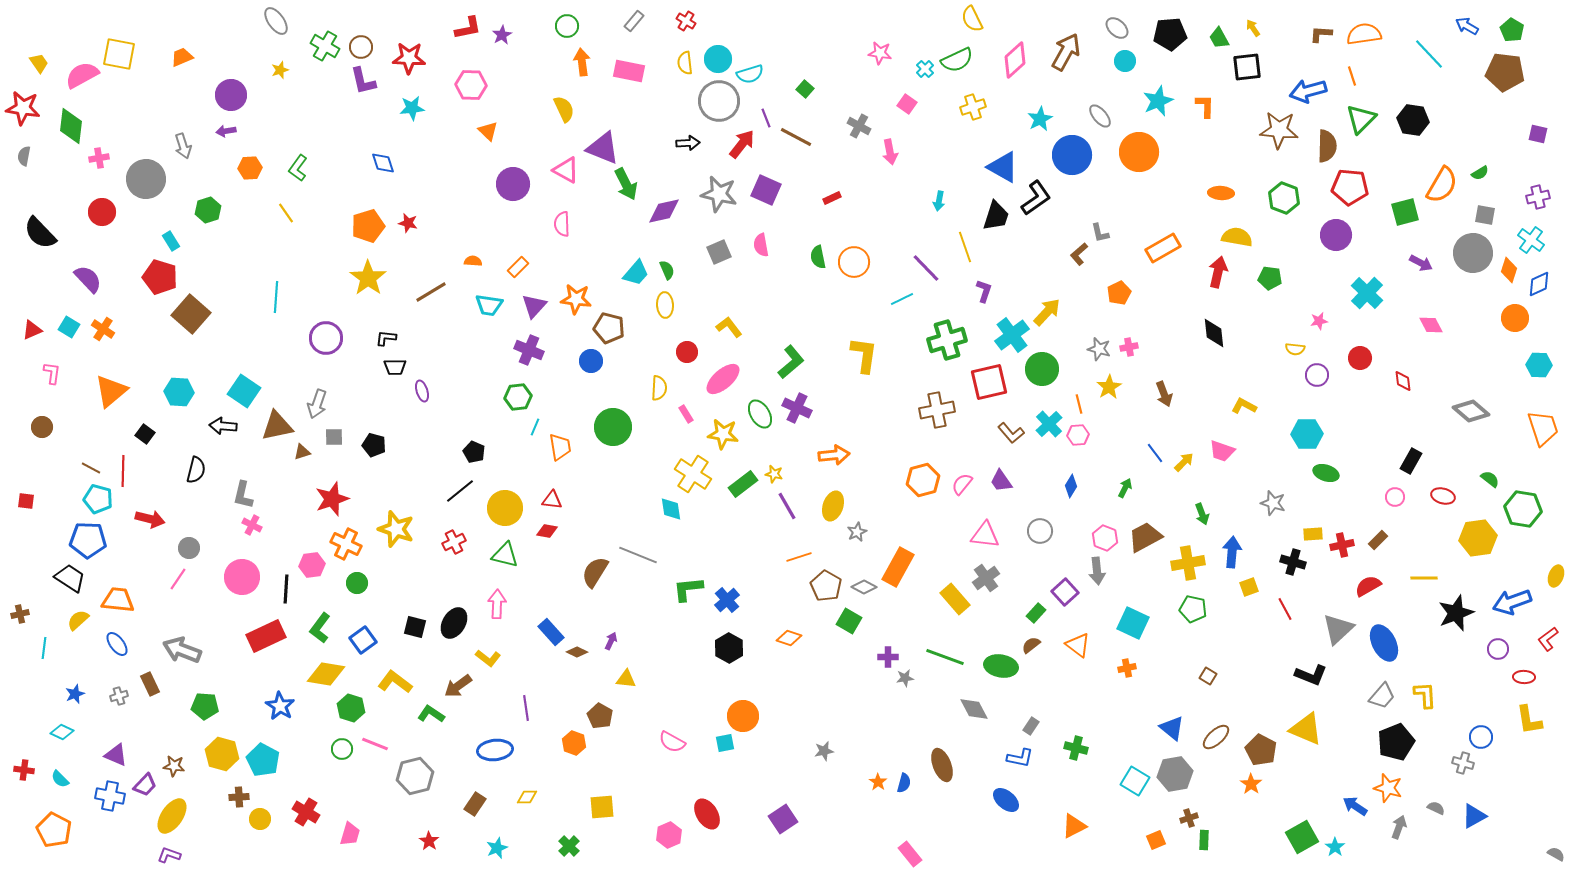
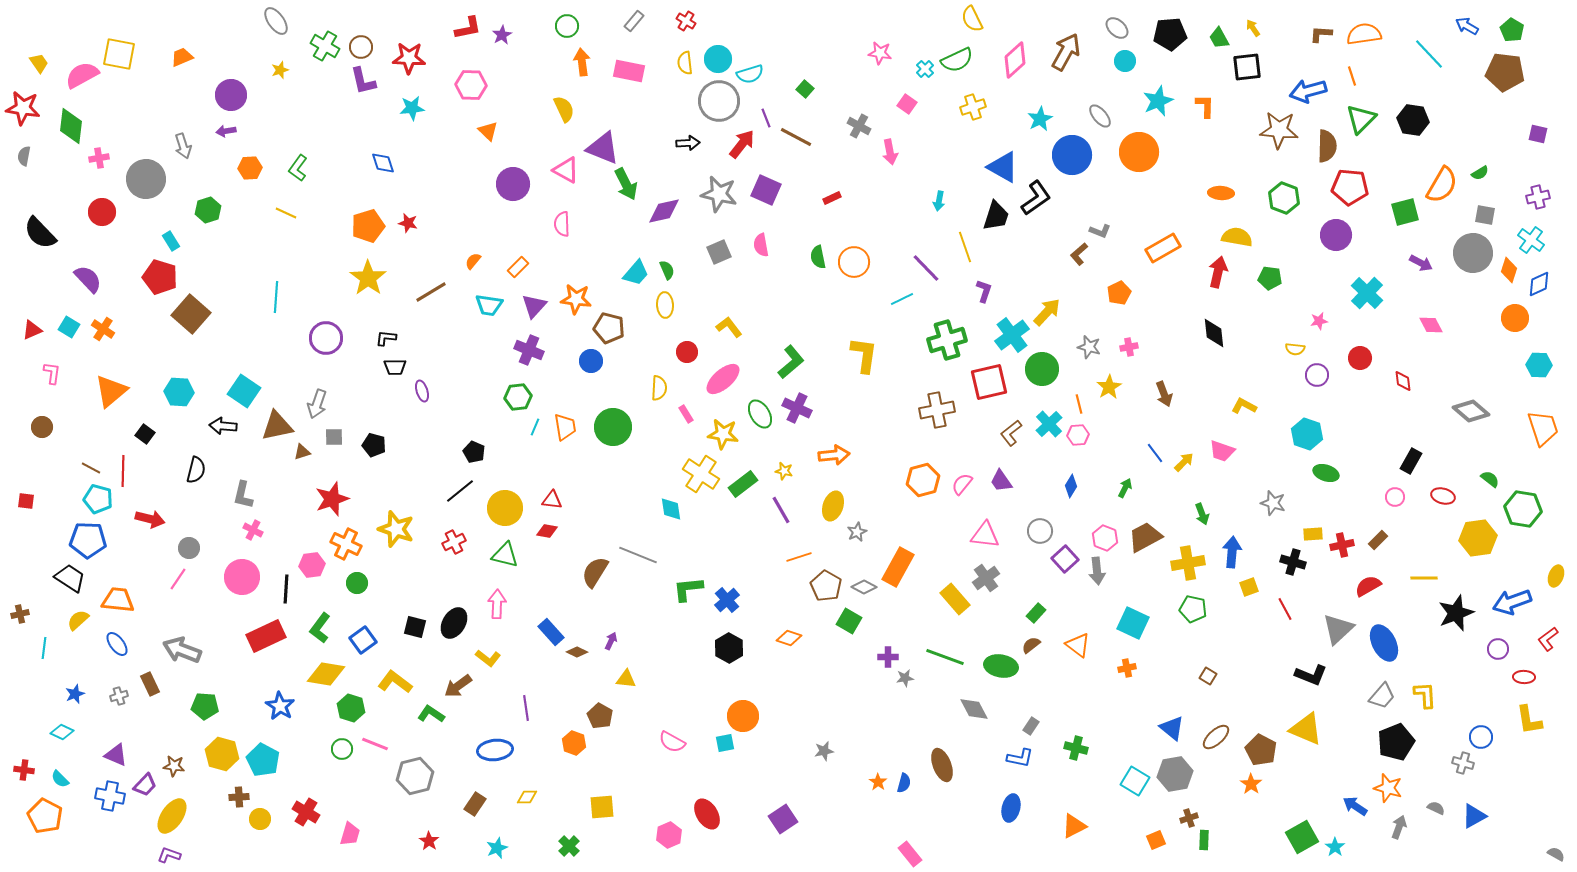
yellow line at (286, 213): rotated 30 degrees counterclockwise
gray L-shape at (1100, 233): moved 2 px up; rotated 55 degrees counterclockwise
orange semicircle at (473, 261): rotated 54 degrees counterclockwise
gray star at (1099, 349): moved 10 px left, 2 px up
brown L-shape at (1011, 433): rotated 92 degrees clockwise
cyan hexagon at (1307, 434): rotated 20 degrees clockwise
orange trapezoid at (560, 447): moved 5 px right, 20 px up
yellow cross at (693, 474): moved 8 px right
yellow star at (774, 474): moved 10 px right, 3 px up
purple line at (787, 506): moved 6 px left, 4 px down
pink cross at (252, 525): moved 1 px right, 5 px down
purple square at (1065, 592): moved 33 px up
blue ellipse at (1006, 800): moved 5 px right, 8 px down; rotated 64 degrees clockwise
orange pentagon at (54, 830): moved 9 px left, 14 px up
